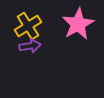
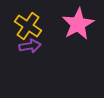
yellow cross: rotated 24 degrees counterclockwise
